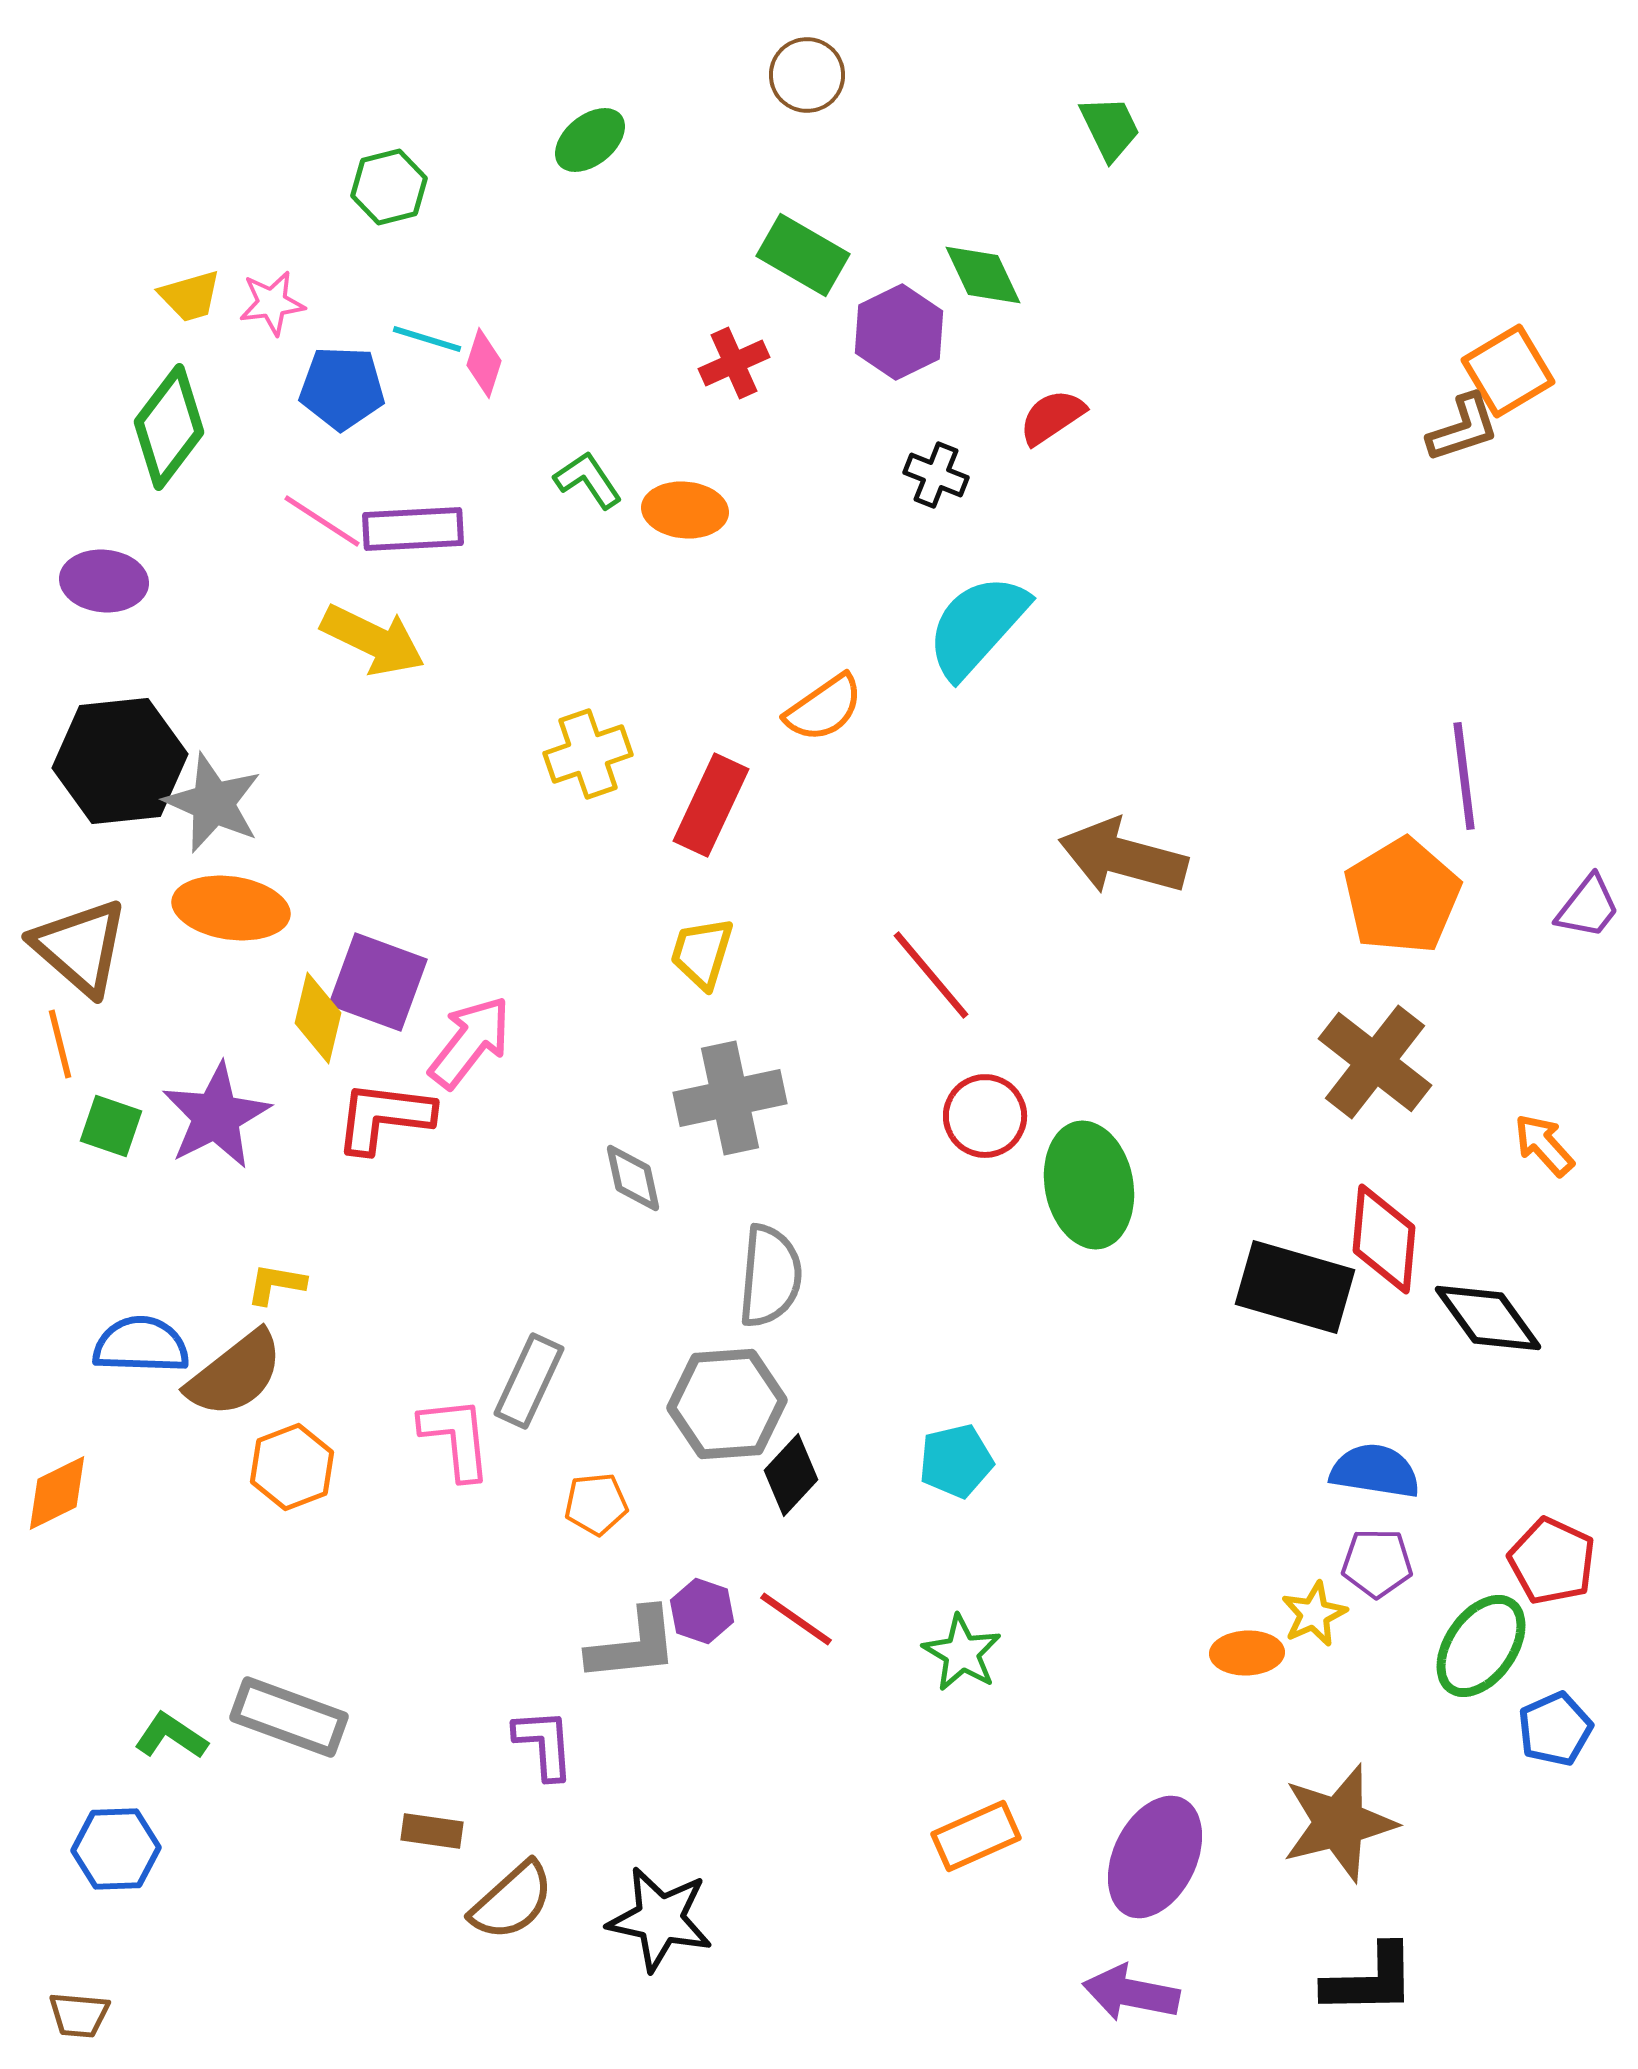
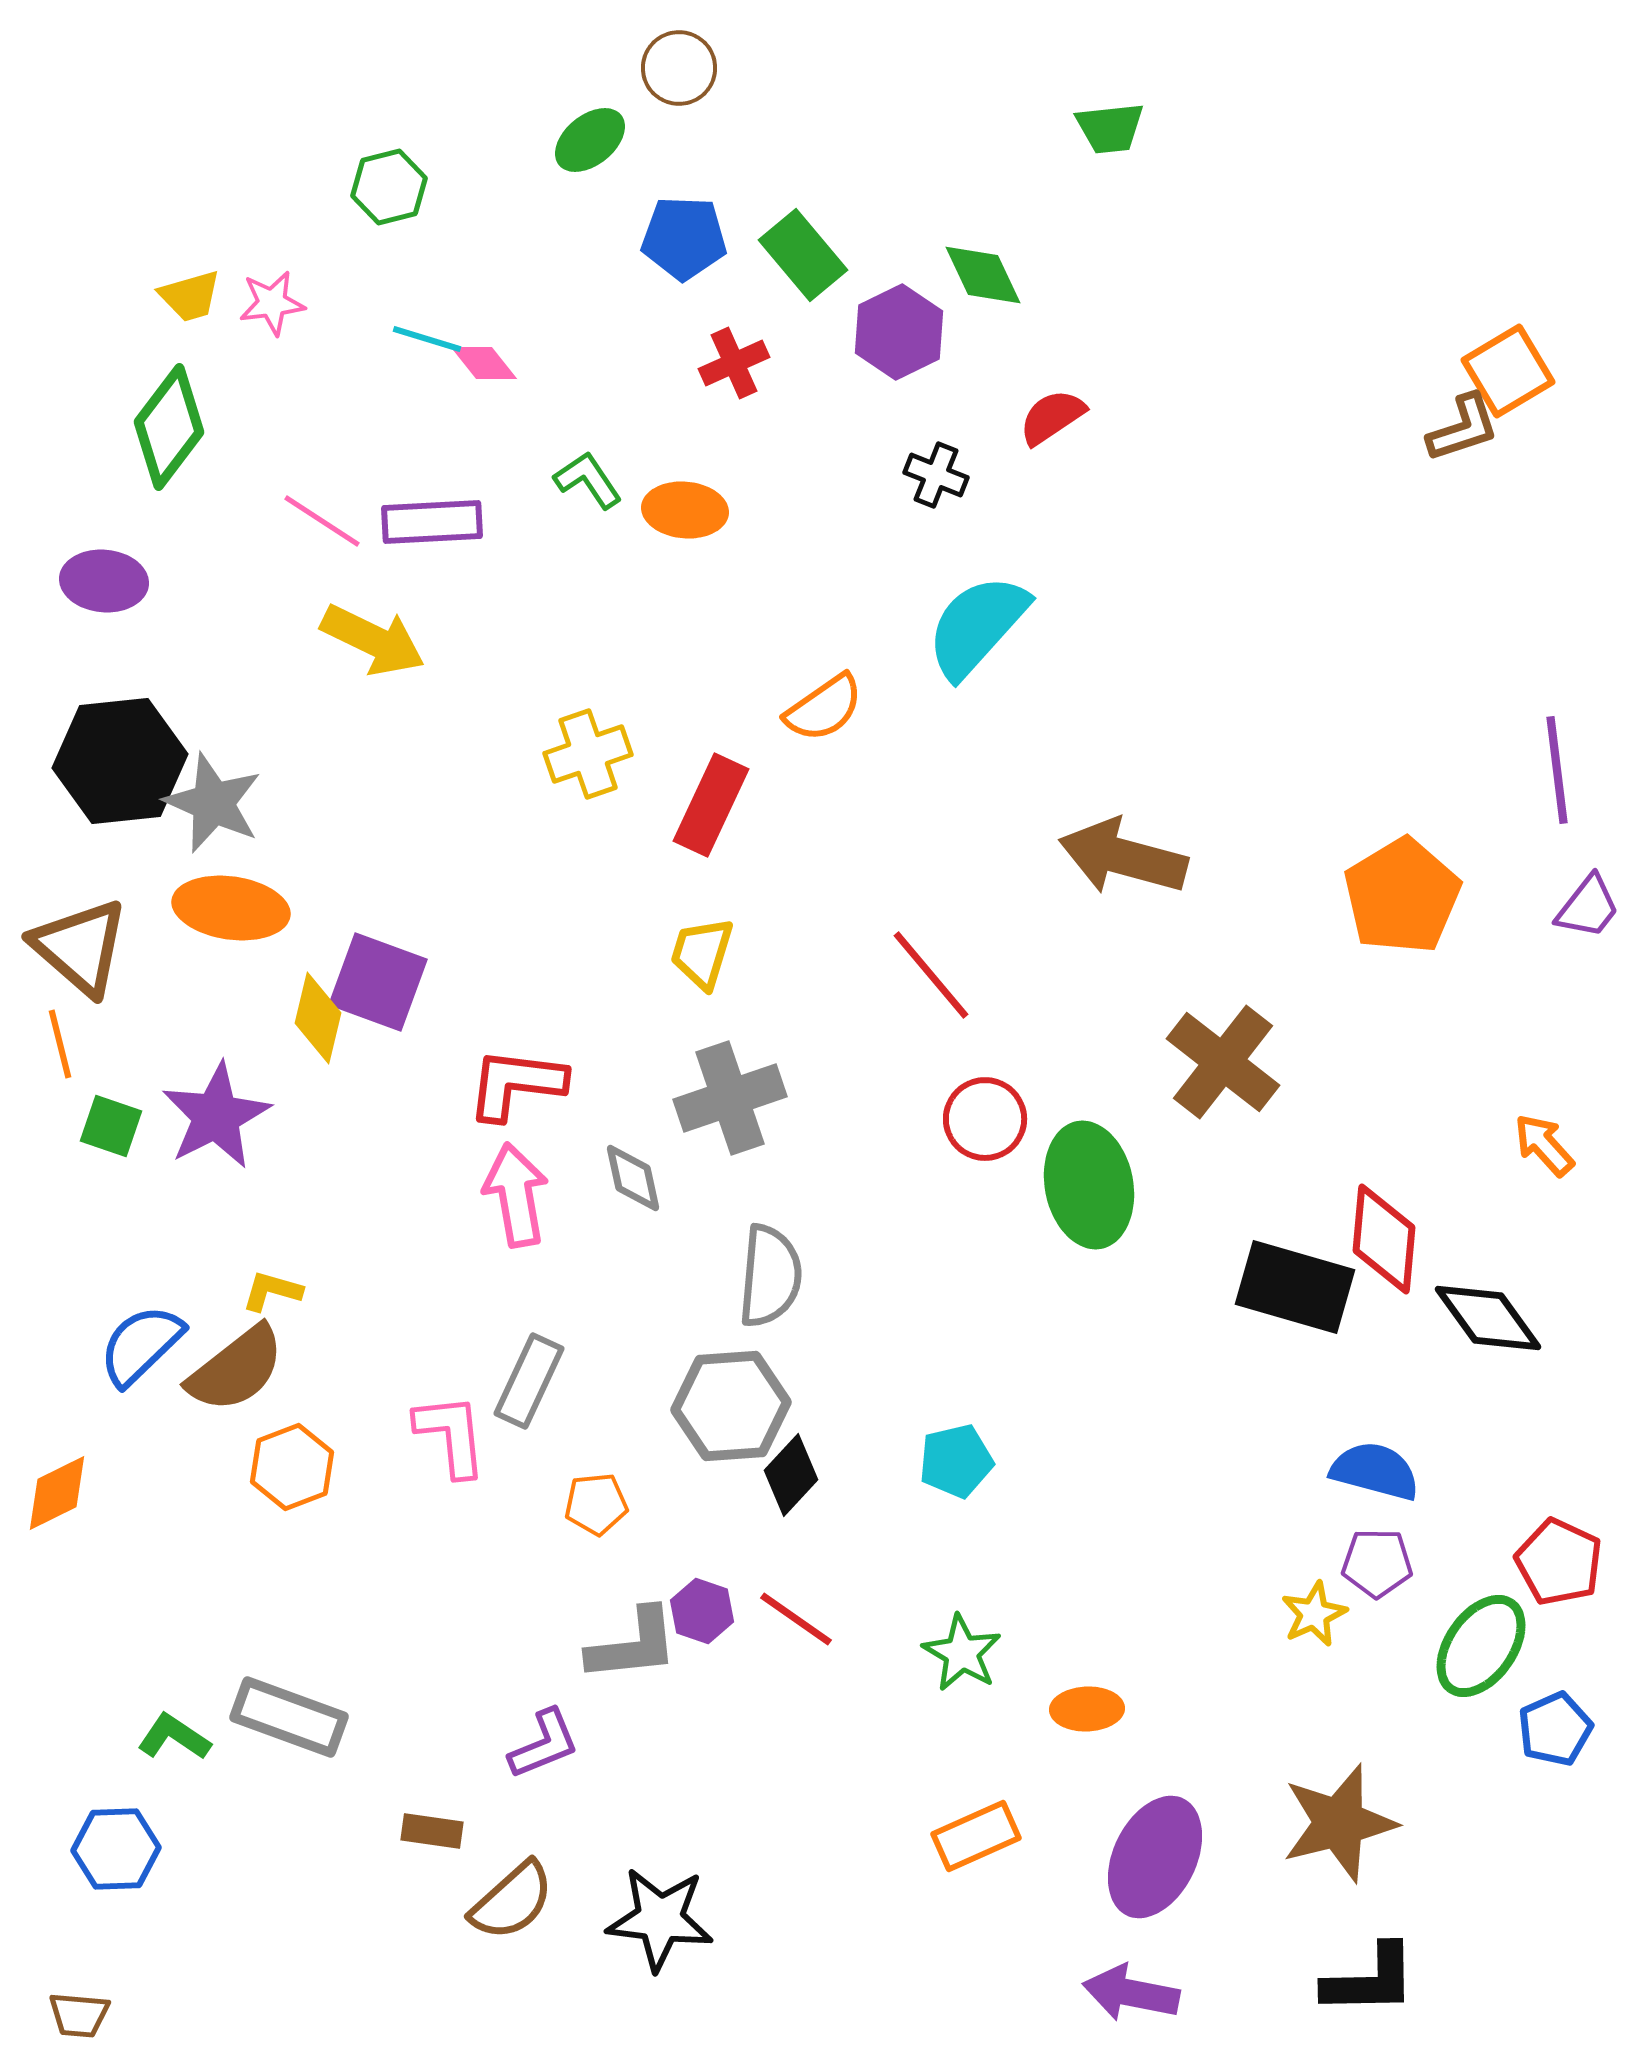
brown circle at (807, 75): moved 128 px left, 7 px up
green trapezoid at (1110, 128): rotated 110 degrees clockwise
green rectangle at (803, 255): rotated 20 degrees clockwise
pink diamond at (484, 363): rotated 56 degrees counterclockwise
blue pentagon at (342, 388): moved 342 px right, 150 px up
purple rectangle at (413, 529): moved 19 px right, 7 px up
purple line at (1464, 776): moved 93 px right, 6 px up
pink arrow at (470, 1042): moved 46 px right, 153 px down; rotated 48 degrees counterclockwise
brown cross at (1375, 1062): moved 152 px left
gray cross at (730, 1098): rotated 7 degrees counterclockwise
red circle at (985, 1116): moved 3 px down
red L-shape at (384, 1117): moved 132 px right, 33 px up
yellow L-shape at (276, 1284): moved 4 px left, 7 px down; rotated 6 degrees clockwise
blue semicircle at (141, 1345): rotated 46 degrees counterclockwise
brown semicircle at (235, 1374): moved 1 px right, 5 px up
gray hexagon at (727, 1404): moved 4 px right, 2 px down
pink L-shape at (456, 1438): moved 5 px left, 3 px up
blue semicircle at (1375, 1471): rotated 6 degrees clockwise
red pentagon at (1552, 1561): moved 7 px right, 1 px down
orange ellipse at (1247, 1653): moved 160 px left, 56 px down
green L-shape at (171, 1736): moved 3 px right, 1 px down
purple L-shape at (544, 1744): rotated 72 degrees clockwise
black star at (660, 1919): rotated 5 degrees counterclockwise
